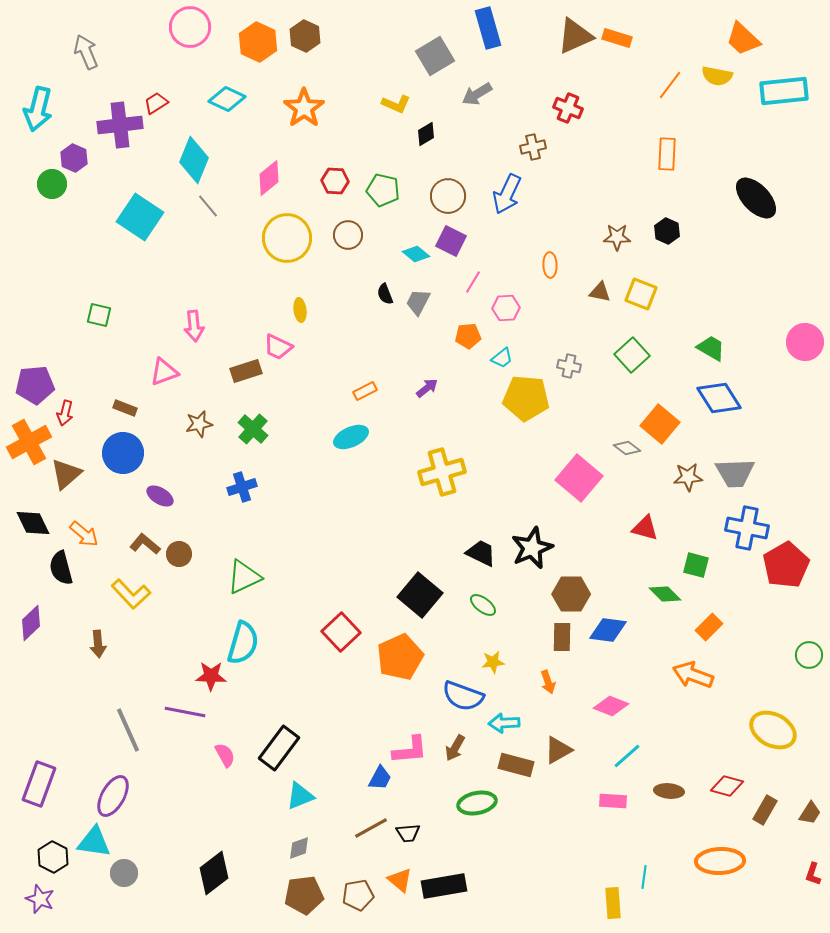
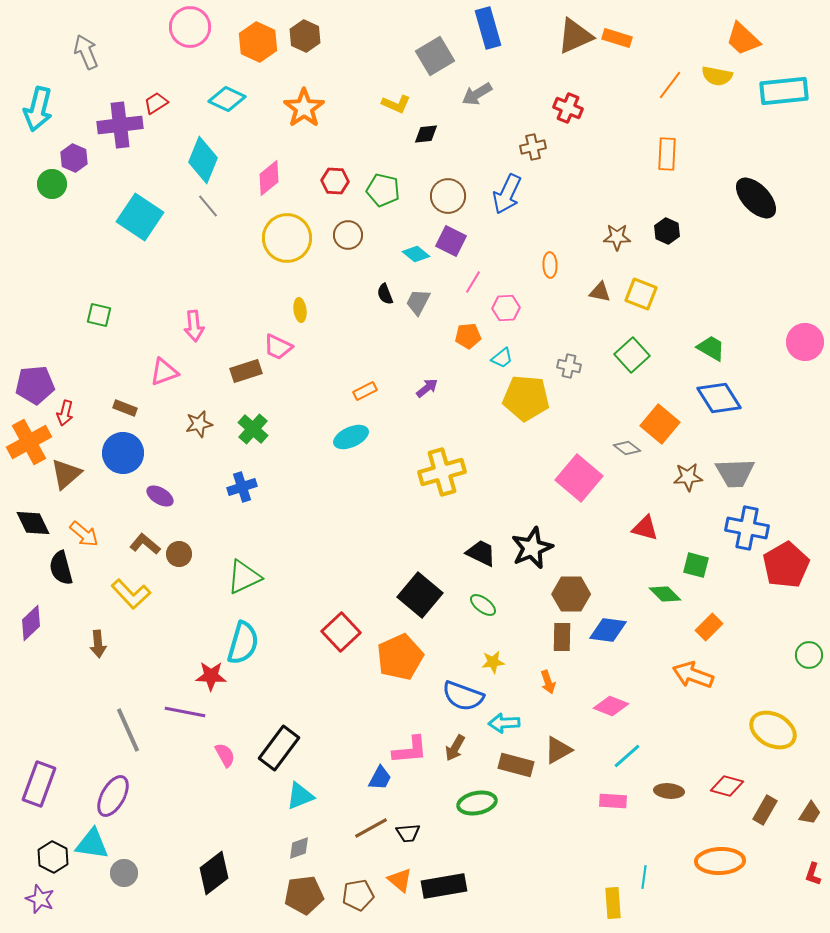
black diamond at (426, 134): rotated 25 degrees clockwise
cyan diamond at (194, 160): moved 9 px right
cyan triangle at (94, 842): moved 2 px left, 2 px down
